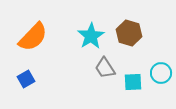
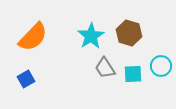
cyan circle: moved 7 px up
cyan square: moved 8 px up
